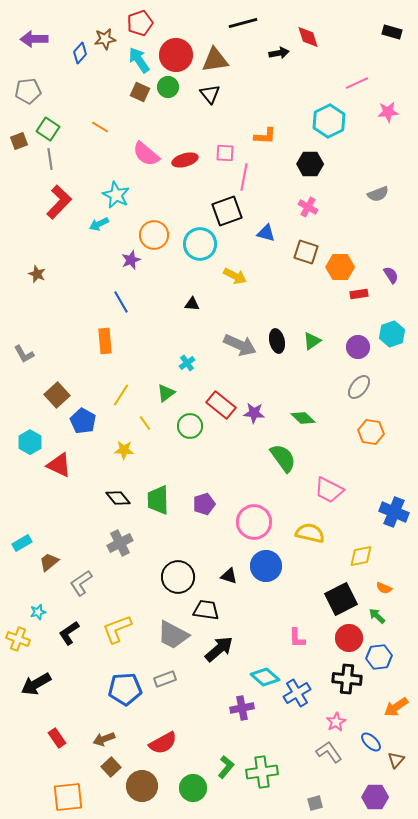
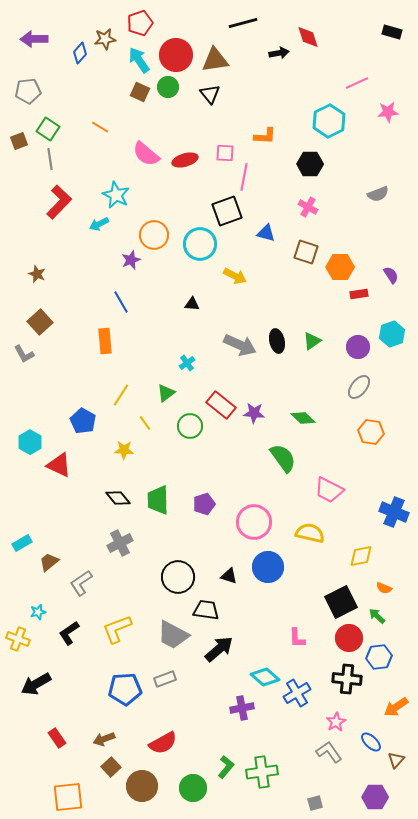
brown square at (57, 395): moved 17 px left, 73 px up
blue circle at (266, 566): moved 2 px right, 1 px down
black square at (341, 599): moved 3 px down
